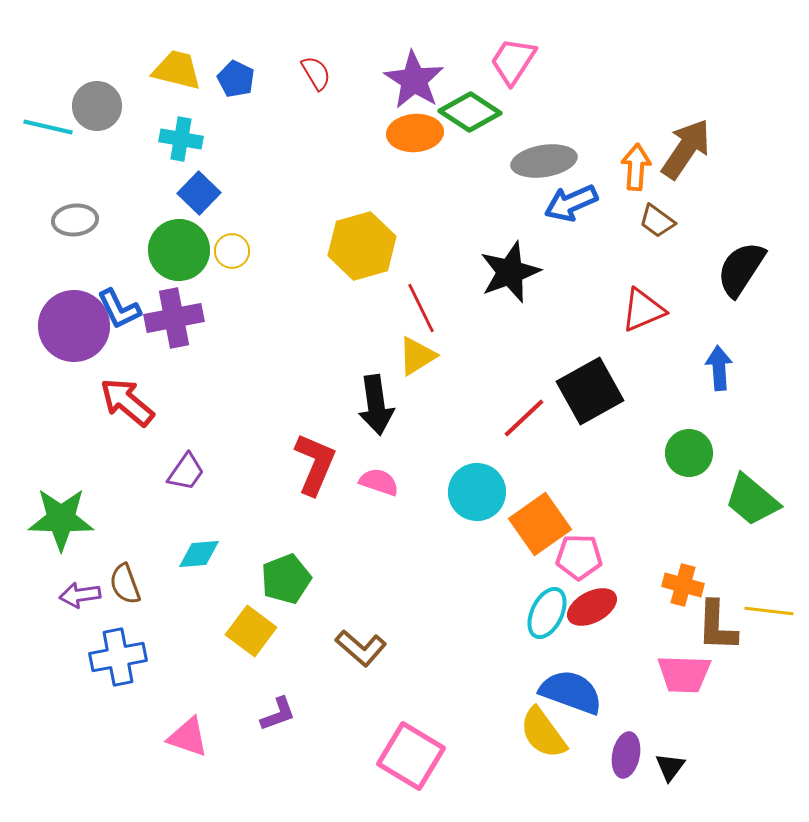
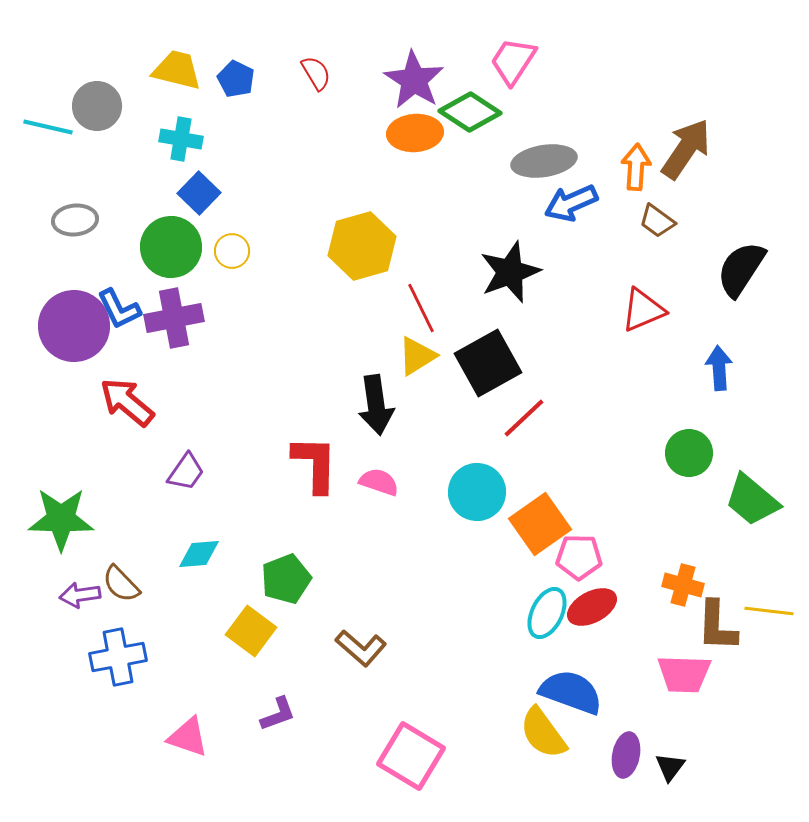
green circle at (179, 250): moved 8 px left, 3 px up
black square at (590, 391): moved 102 px left, 28 px up
red L-shape at (315, 464): rotated 22 degrees counterclockwise
brown semicircle at (125, 584): moved 4 px left; rotated 24 degrees counterclockwise
